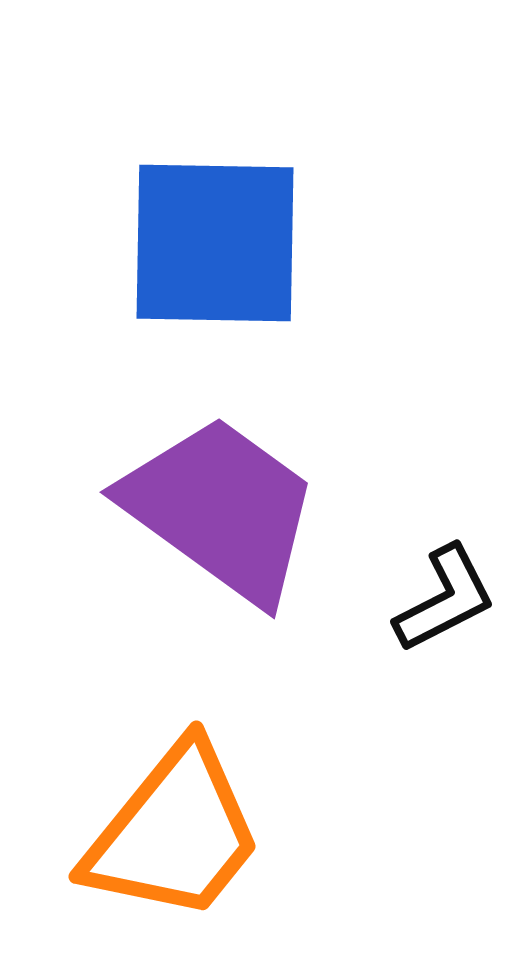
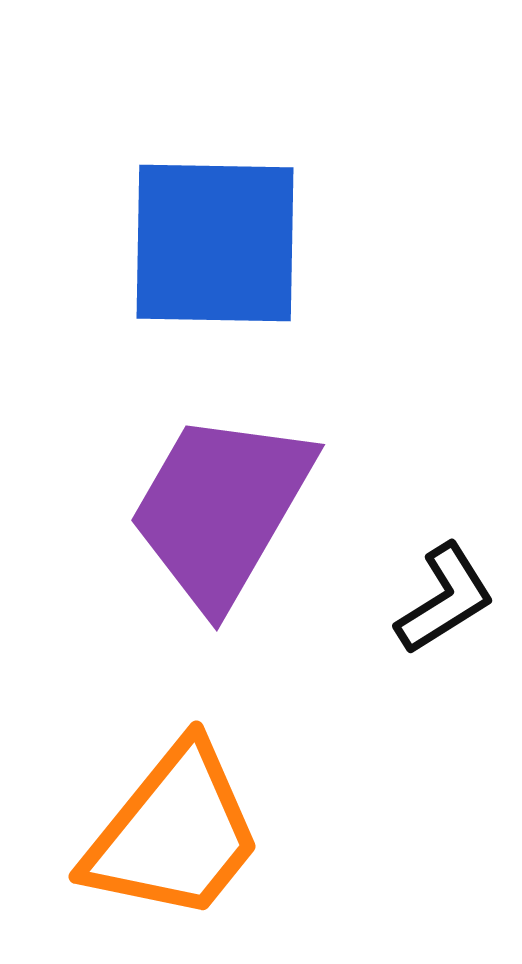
purple trapezoid: rotated 96 degrees counterclockwise
black L-shape: rotated 5 degrees counterclockwise
